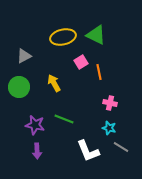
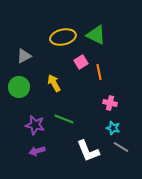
cyan star: moved 4 px right
purple arrow: rotated 77 degrees clockwise
